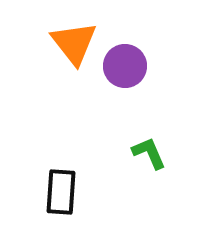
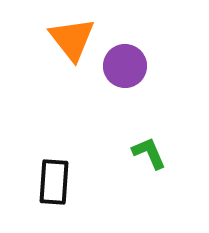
orange triangle: moved 2 px left, 4 px up
black rectangle: moved 7 px left, 10 px up
